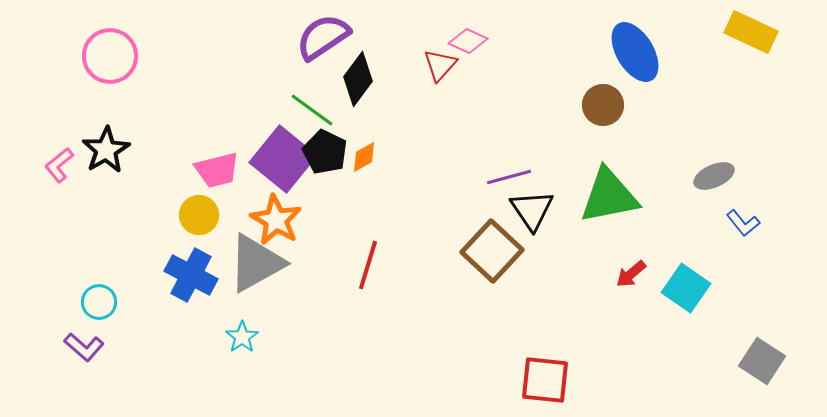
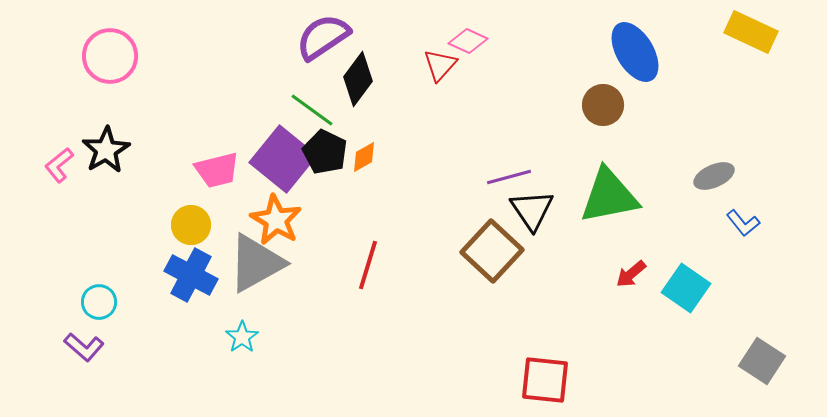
yellow circle: moved 8 px left, 10 px down
